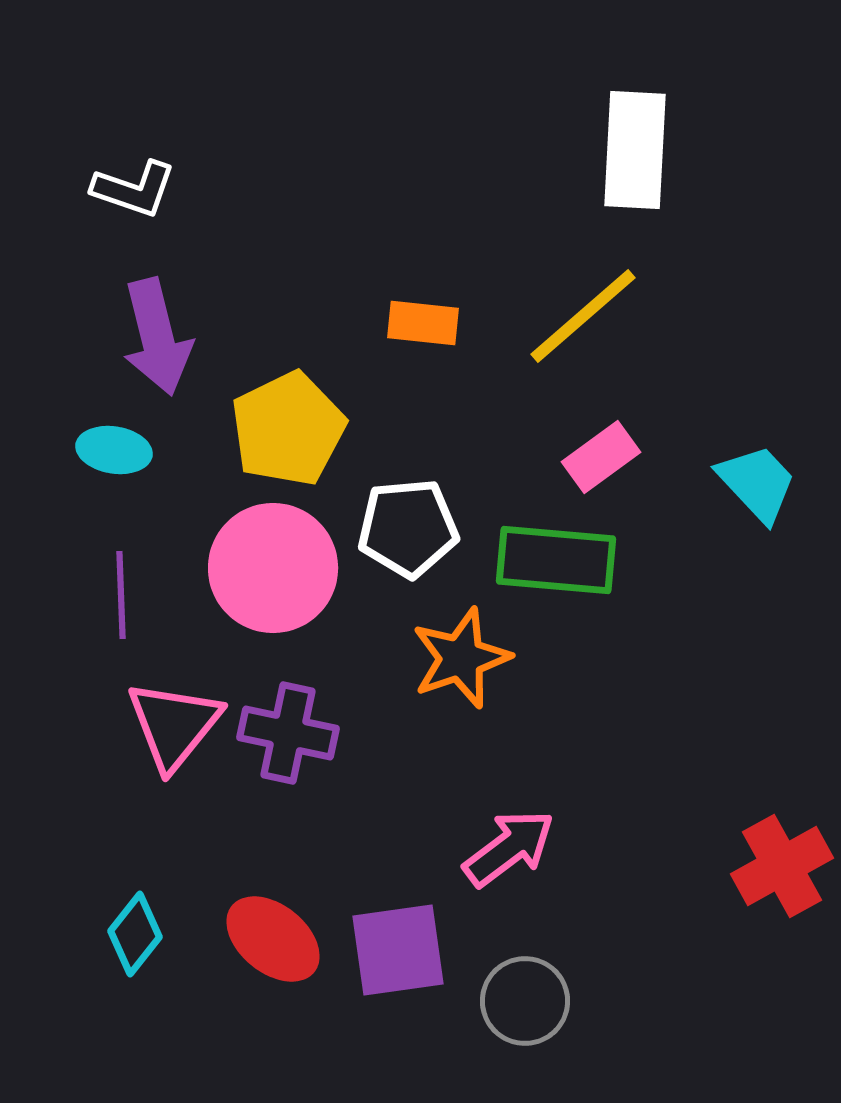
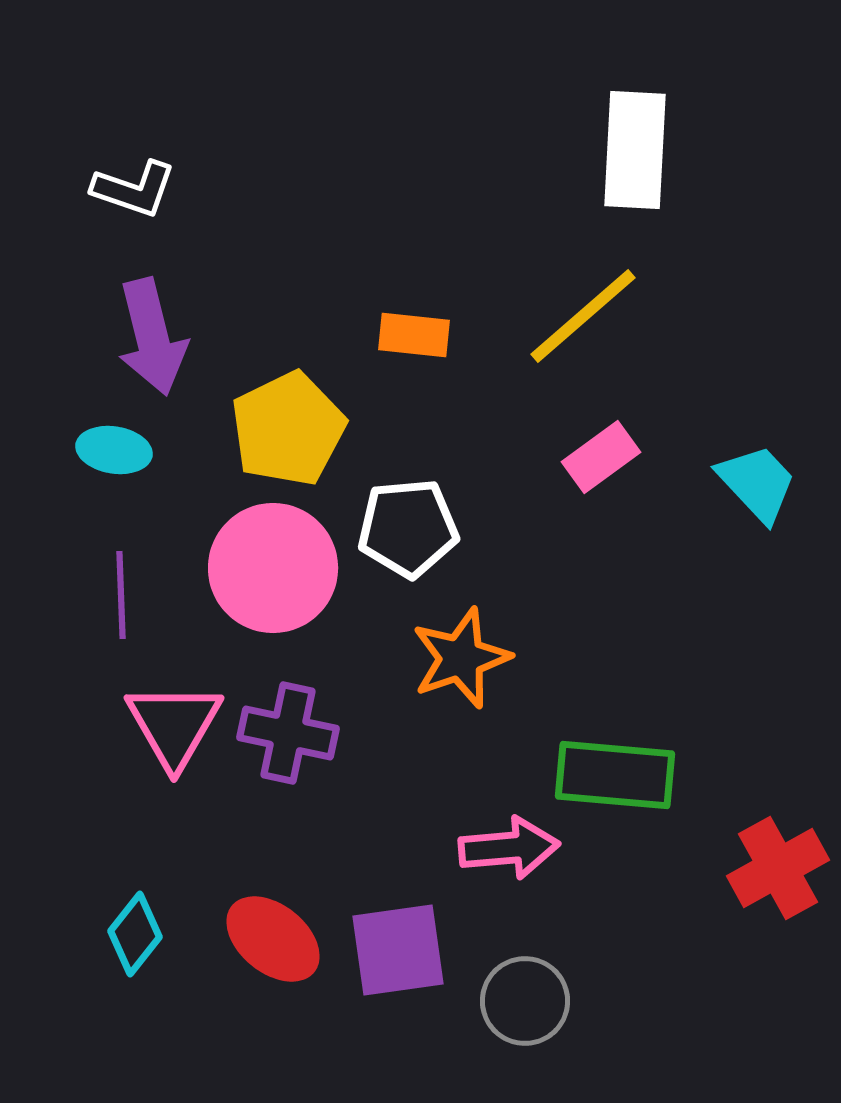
orange rectangle: moved 9 px left, 12 px down
purple arrow: moved 5 px left
green rectangle: moved 59 px right, 215 px down
pink triangle: rotated 9 degrees counterclockwise
pink arrow: rotated 32 degrees clockwise
red cross: moved 4 px left, 2 px down
